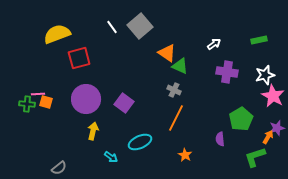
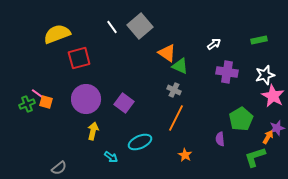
pink line: rotated 40 degrees clockwise
green cross: rotated 28 degrees counterclockwise
